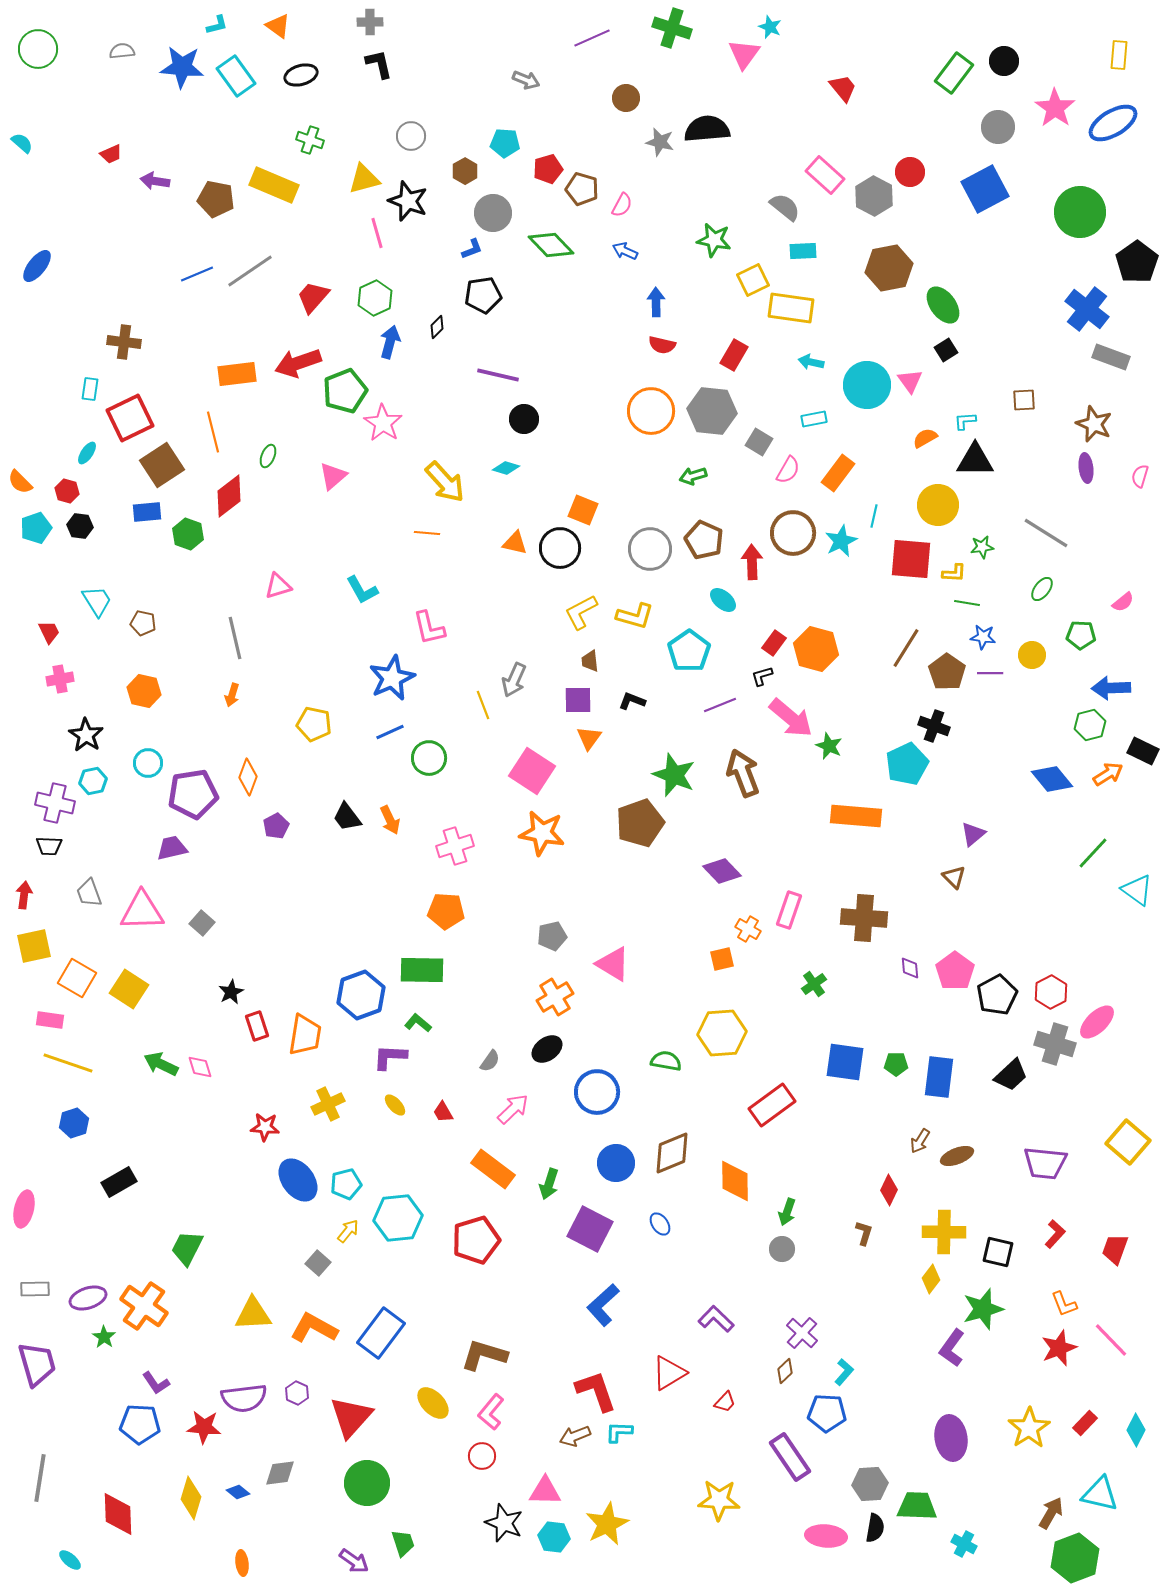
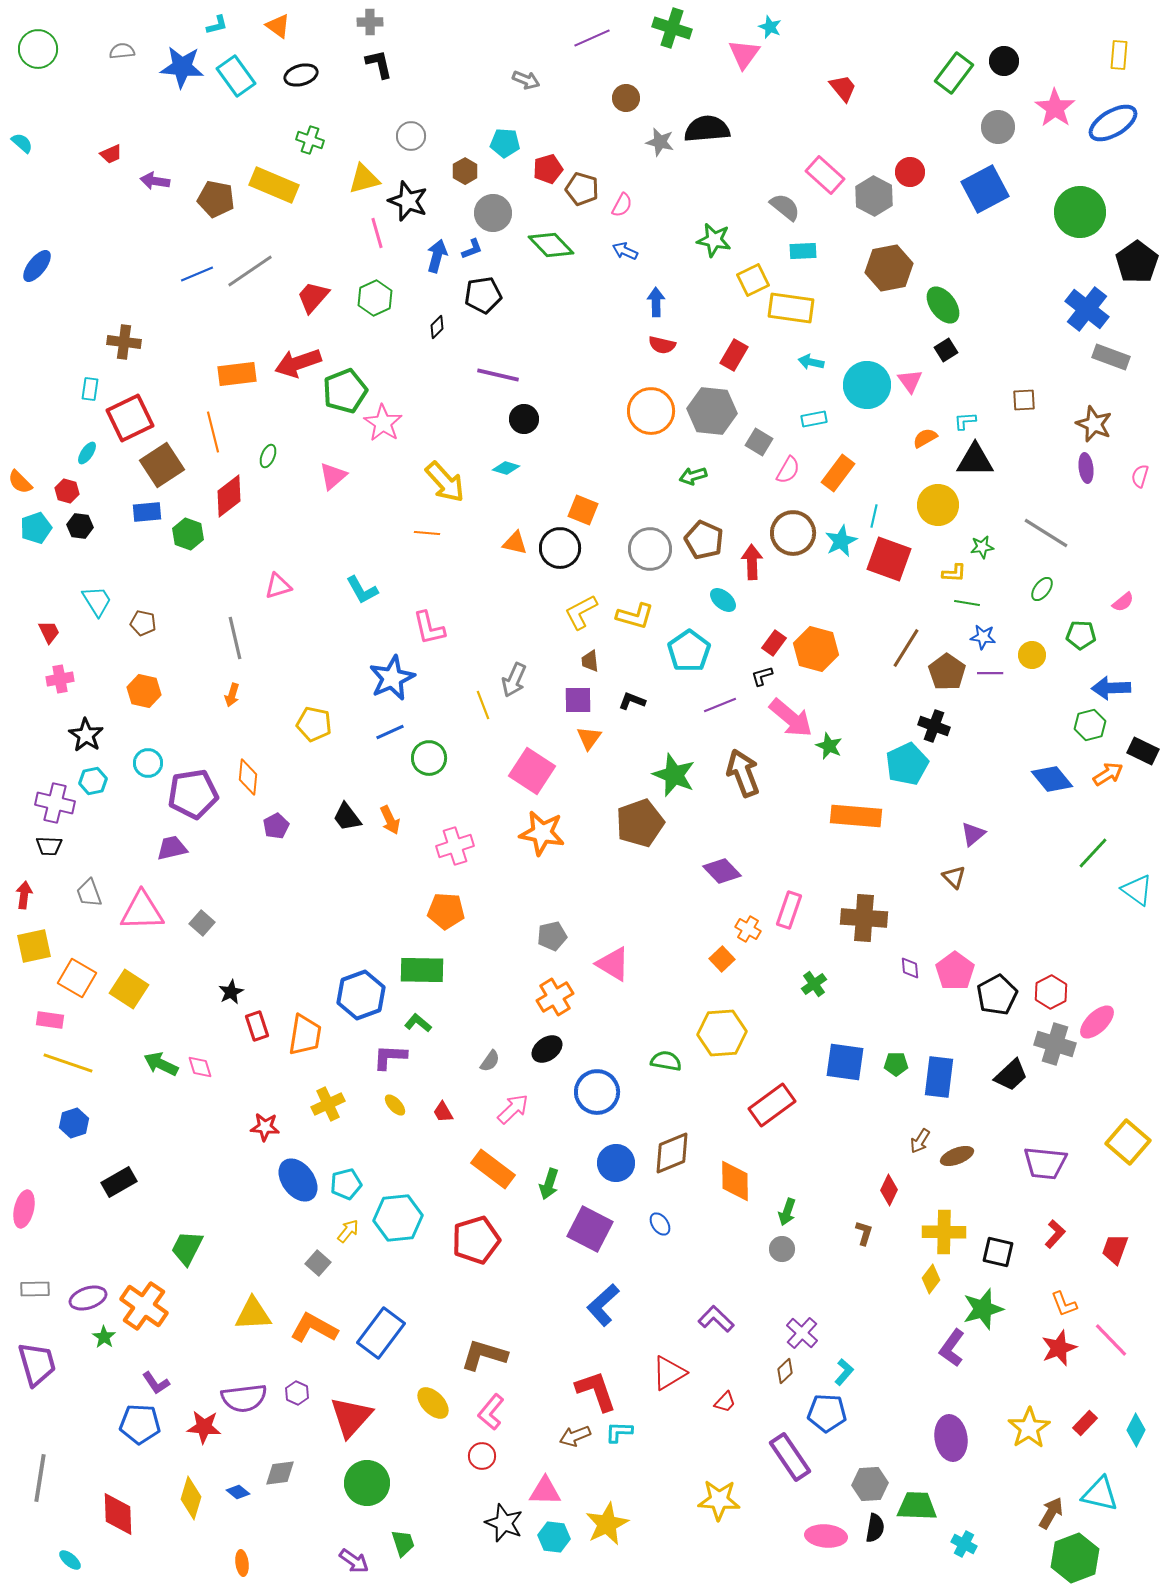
blue arrow at (390, 342): moved 47 px right, 86 px up
red square at (911, 559): moved 22 px left; rotated 15 degrees clockwise
orange diamond at (248, 777): rotated 15 degrees counterclockwise
orange square at (722, 959): rotated 30 degrees counterclockwise
